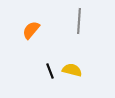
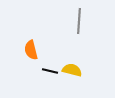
orange semicircle: moved 20 px down; rotated 54 degrees counterclockwise
black line: rotated 56 degrees counterclockwise
